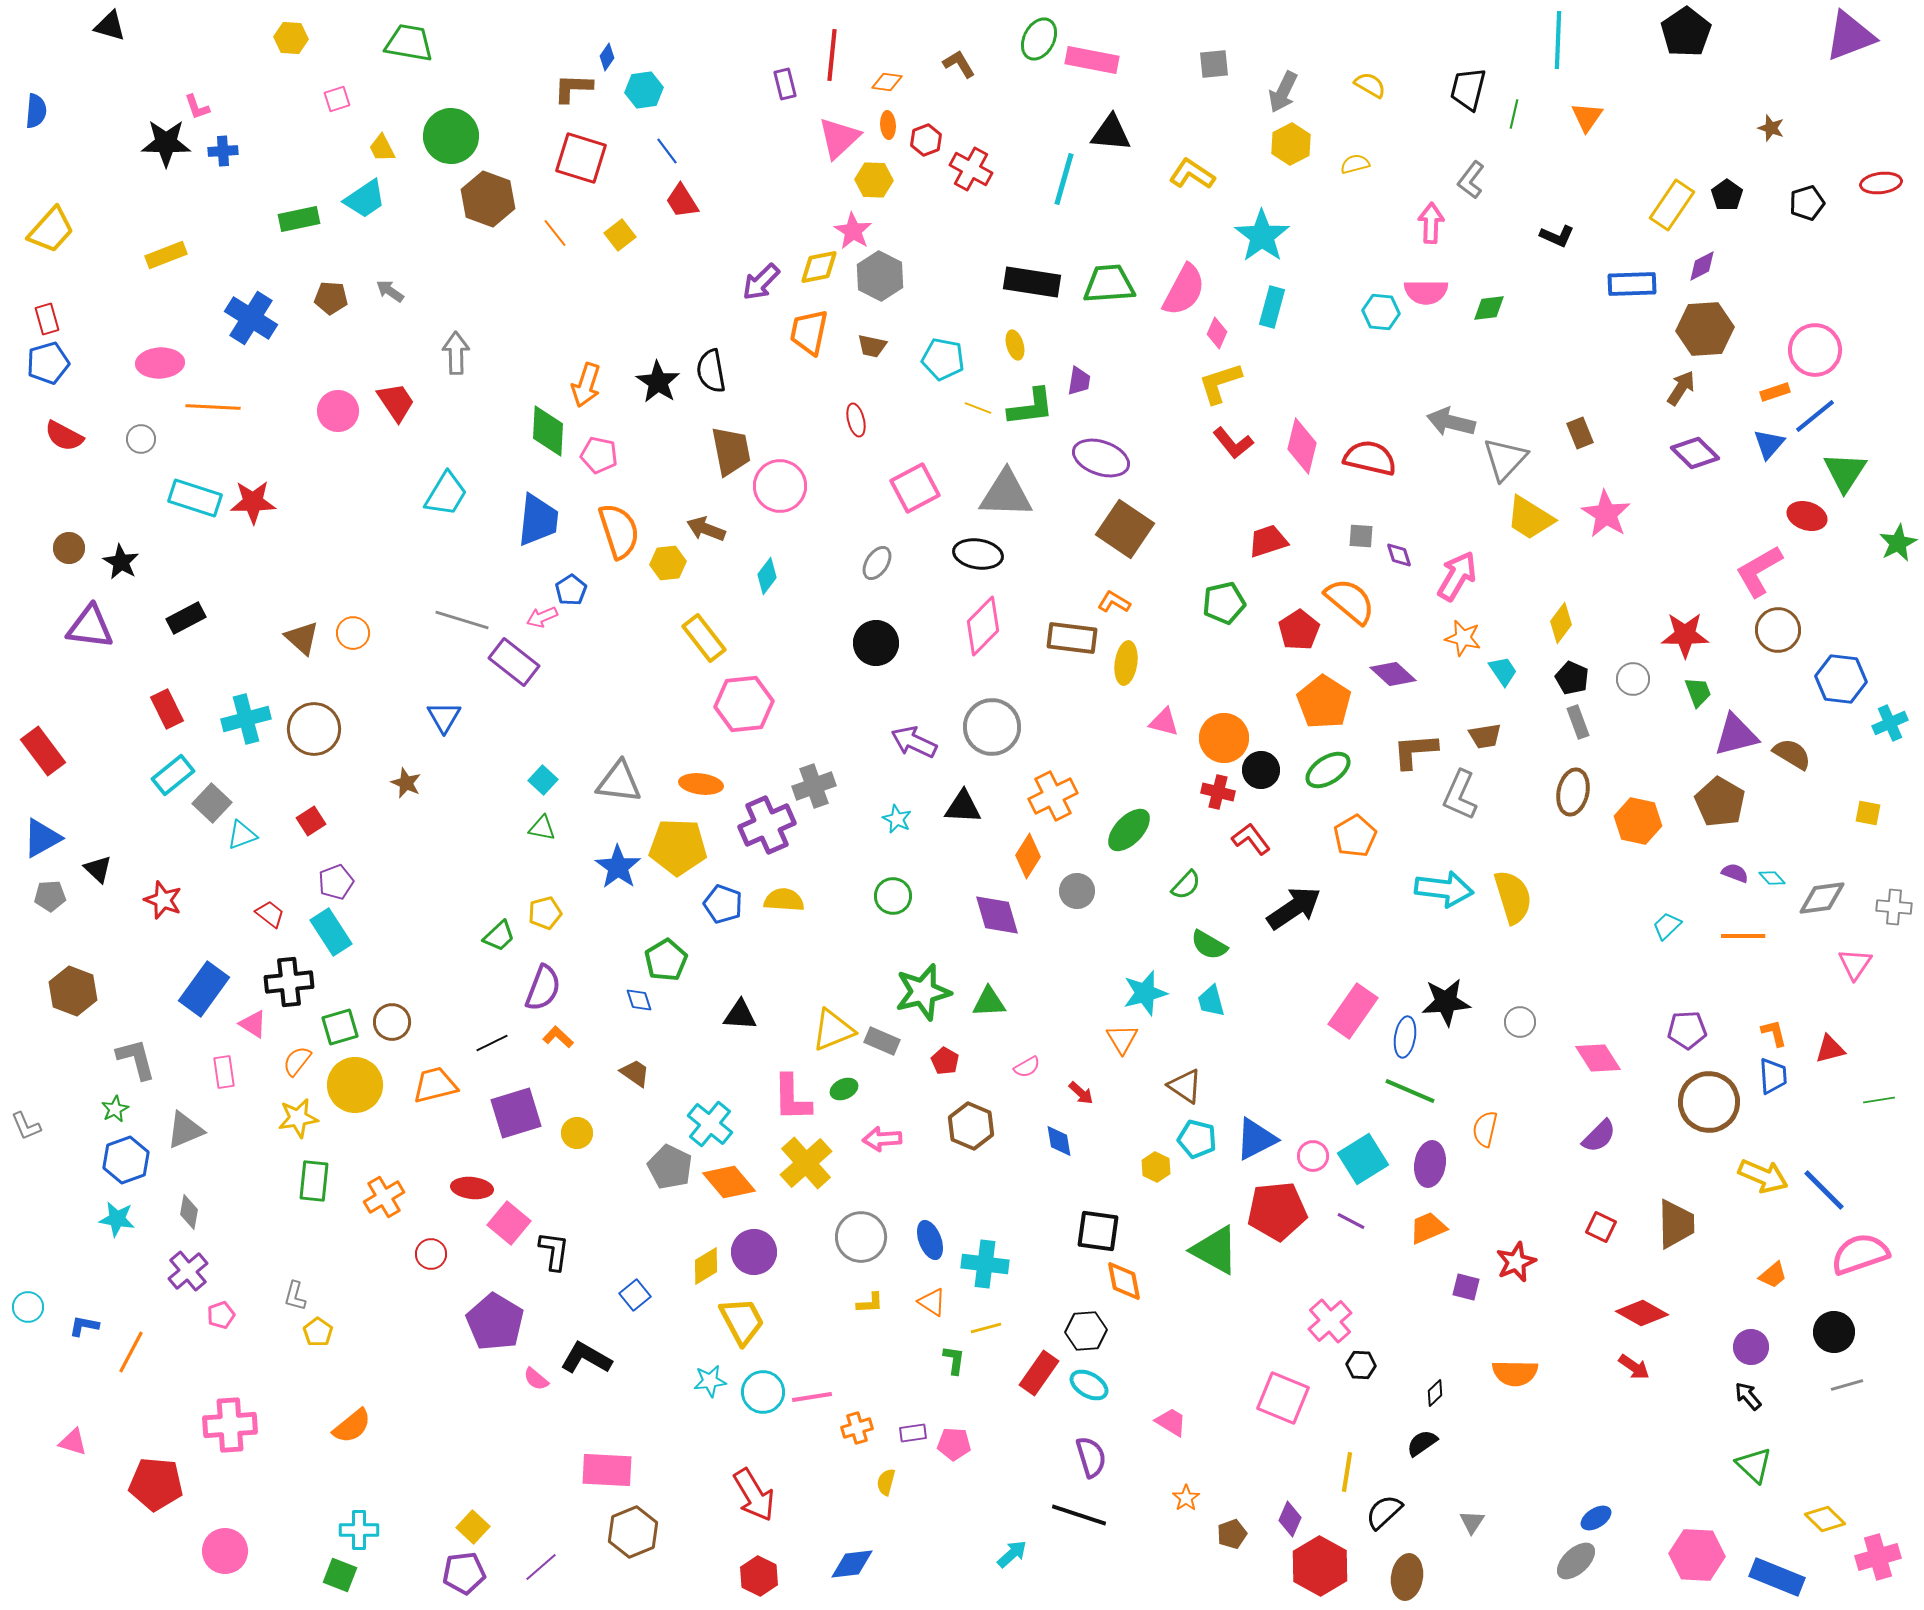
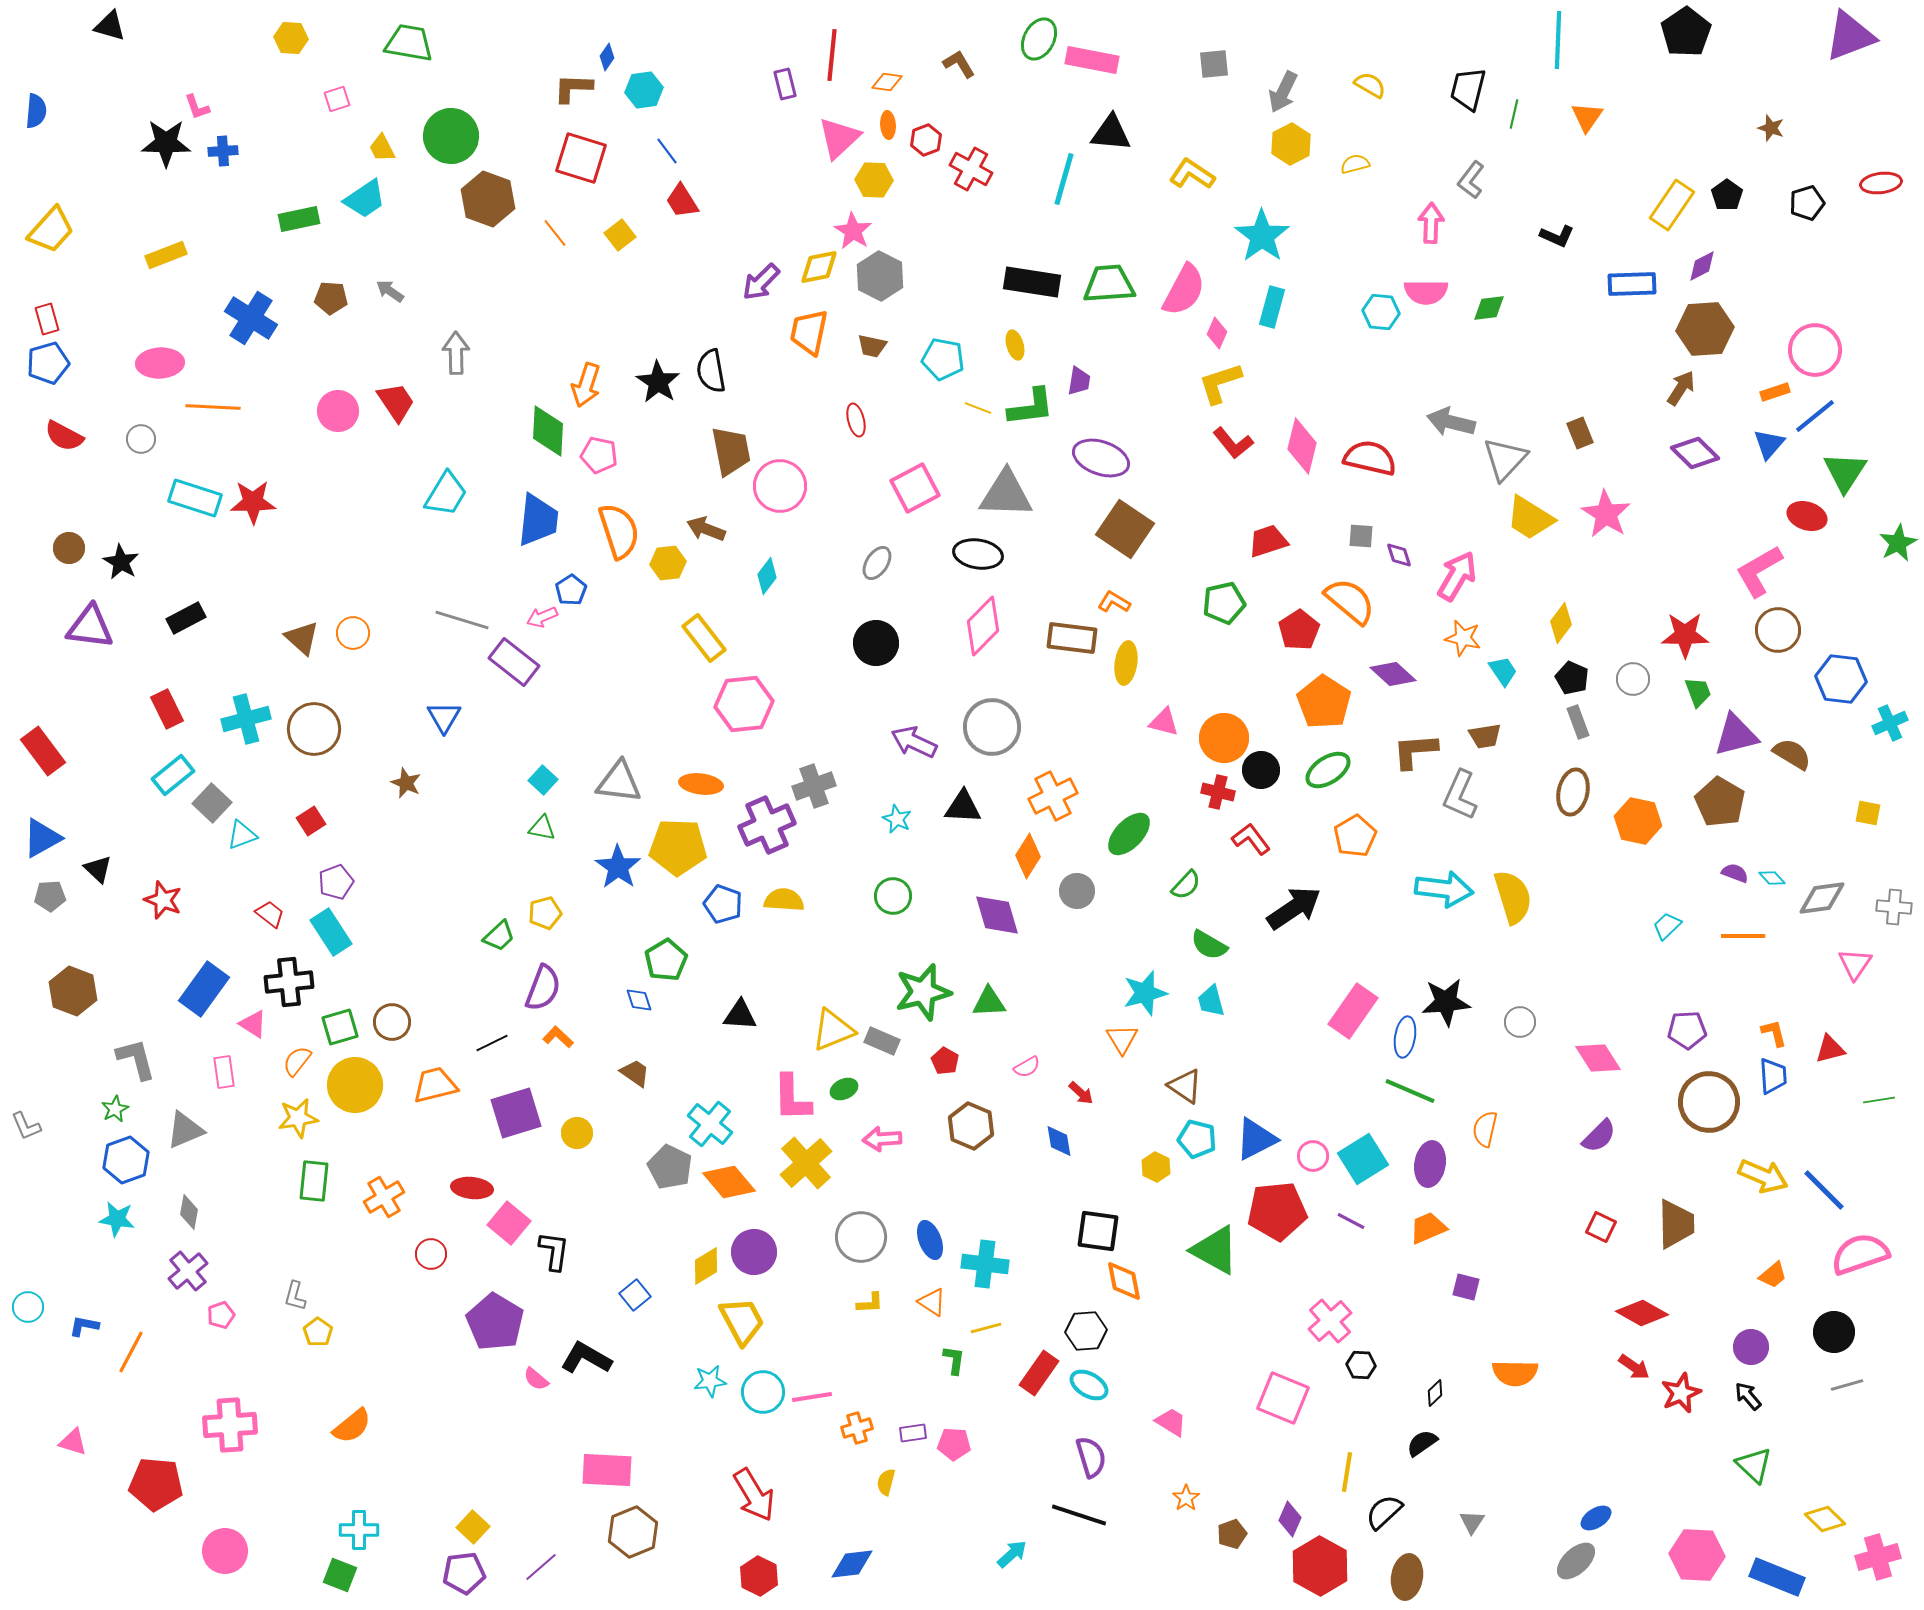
green ellipse at (1129, 830): moved 4 px down
red star at (1516, 1262): moved 165 px right, 131 px down
